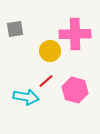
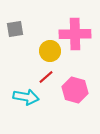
red line: moved 4 px up
